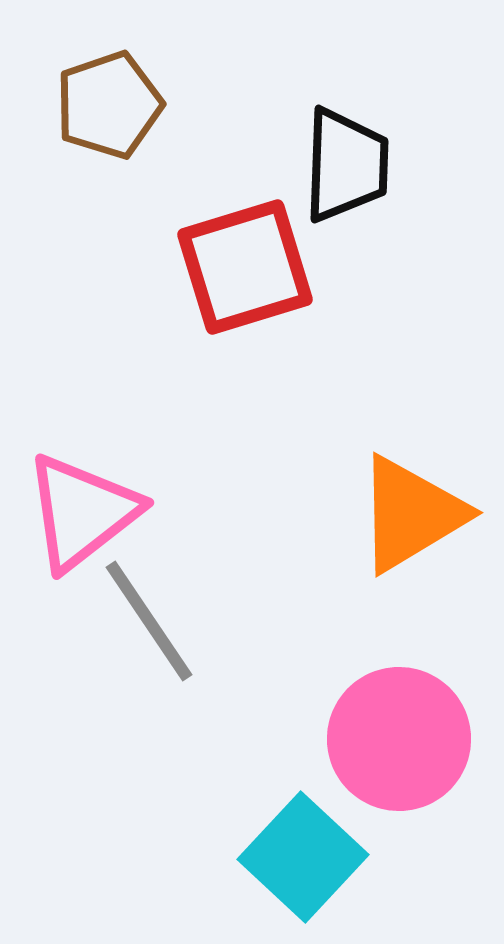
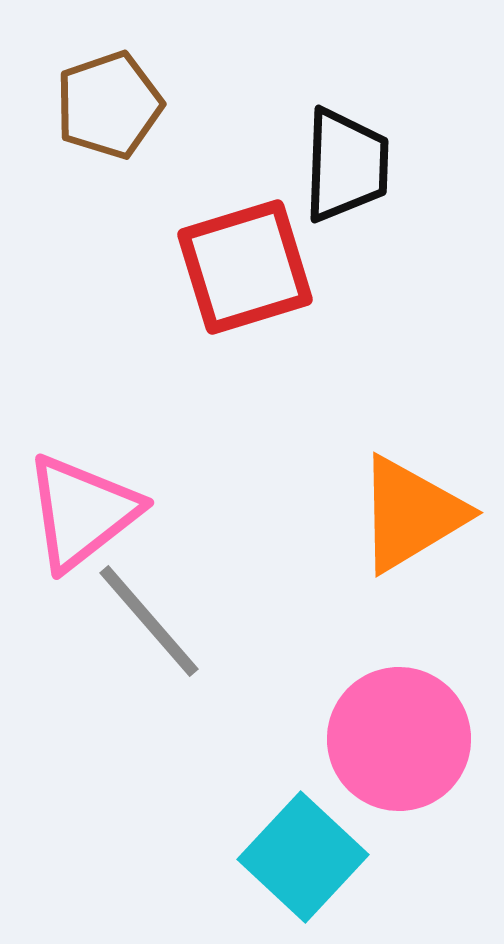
gray line: rotated 7 degrees counterclockwise
